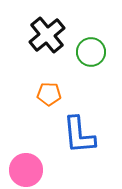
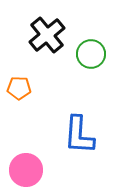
green circle: moved 2 px down
orange pentagon: moved 30 px left, 6 px up
blue L-shape: rotated 9 degrees clockwise
